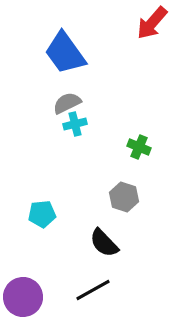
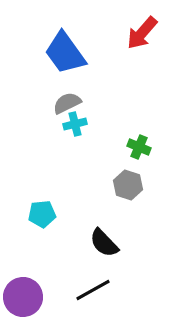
red arrow: moved 10 px left, 10 px down
gray hexagon: moved 4 px right, 12 px up
